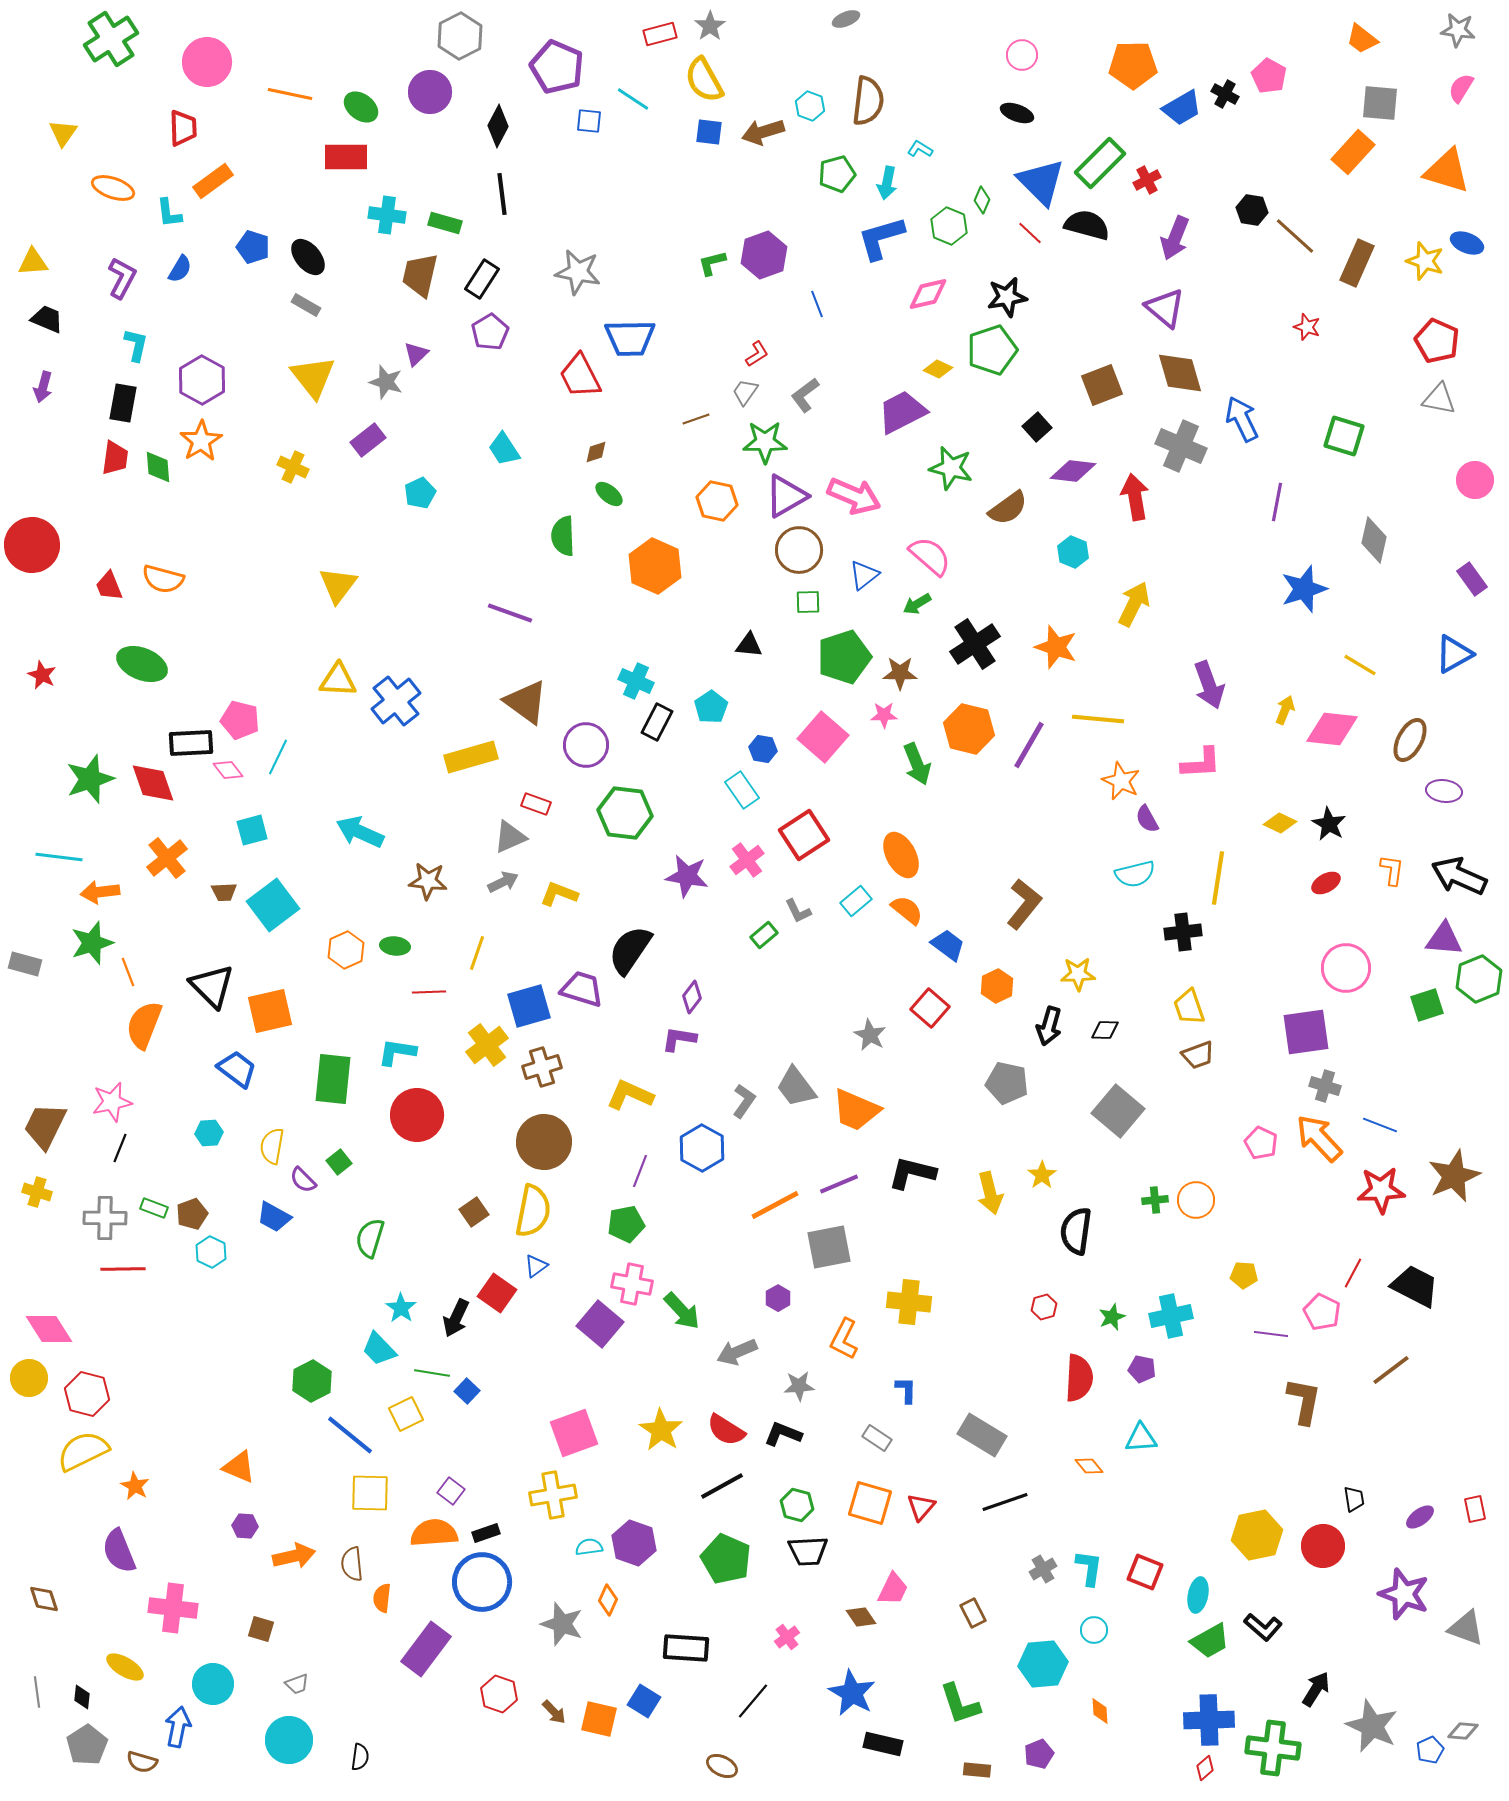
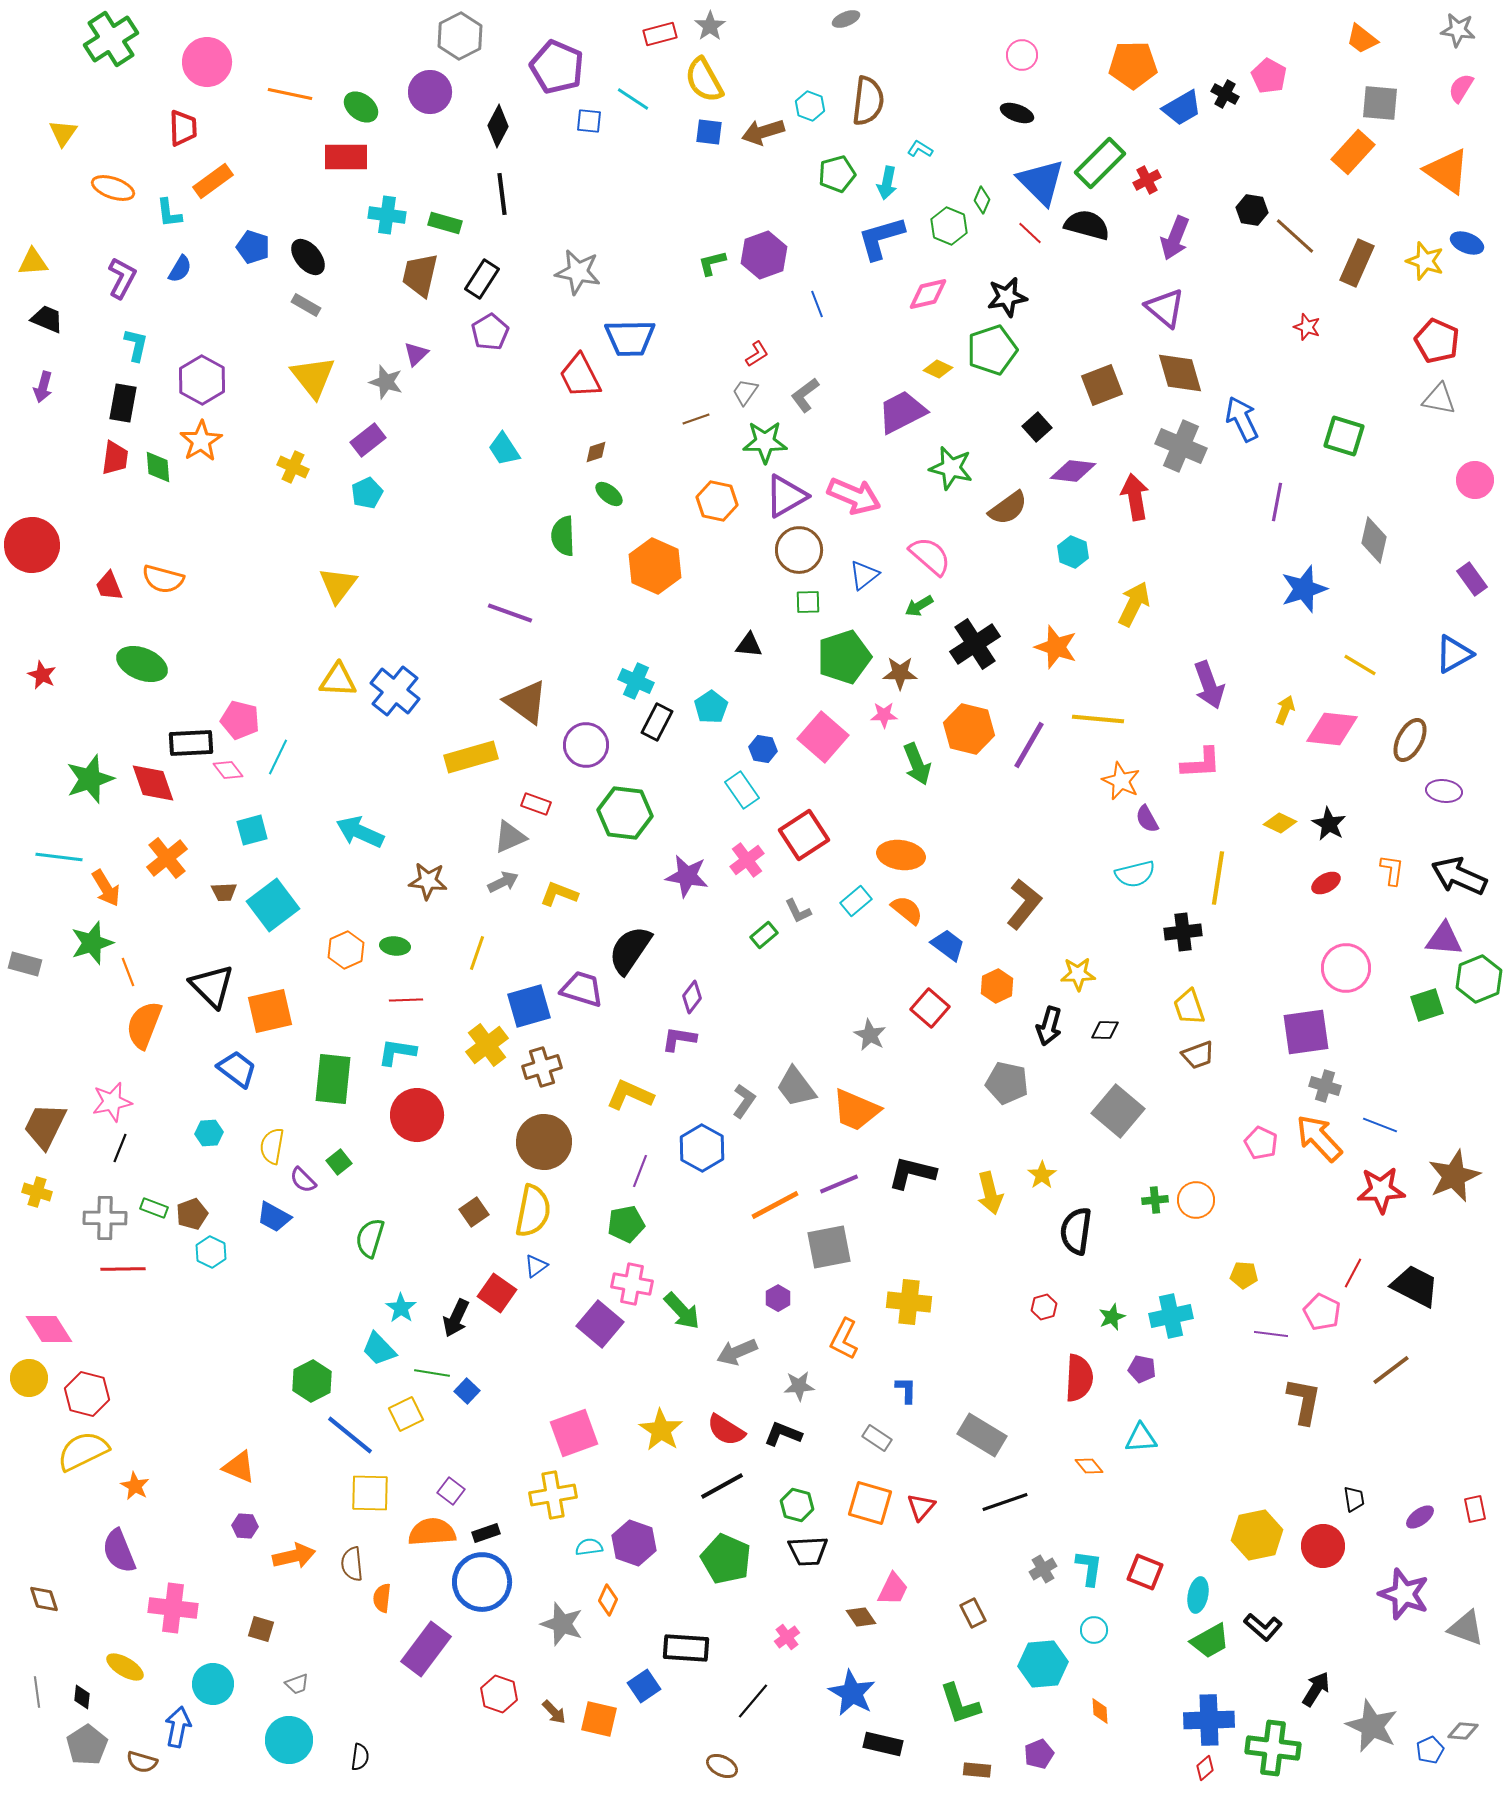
orange triangle at (1447, 171): rotated 18 degrees clockwise
cyan pentagon at (420, 493): moved 53 px left
green arrow at (917, 604): moved 2 px right, 2 px down
blue cross at (396, 701): moved 1 px left, 10 px up; rotated 12 degrees counterclockwise
orange ellipse at (901, 855): rotated 54 degrees counterclockwise
orange arrow at (100, 892): moved 6 px right, 4 px up; rotated 114 degrees counterclockwise
red line at (429, 992): moved 23 px left, 8 px down
orange semicircle at (434, 1533): moved 2 px left, 1 px up
blue square at (644, 1701): moved 15 px up; rotated 24 degrees clockwise
